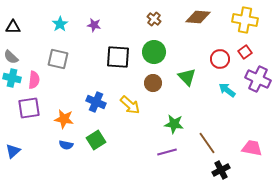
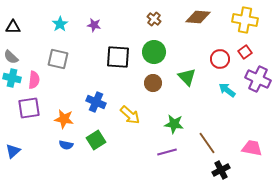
yellow arrow: moved 10 px down
